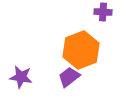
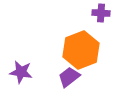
purple cross: moved 2 px left, 1 px down
purple star: moved 5 px up
